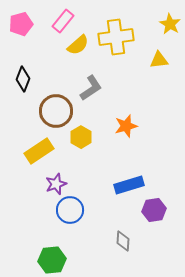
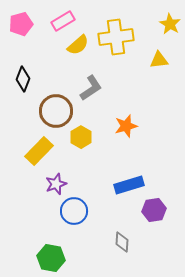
pink rectangle: rotated 20 degrees clockwise
yellow rectangle: rotated 12 degrees counterclockwise
blue circle: moved 4 px right, 1 px down
gray diamond: moved 1 px left, 1 px down
green hexagon: moved 1 px left, 2 px up; rotated 16 degrees clockwise
